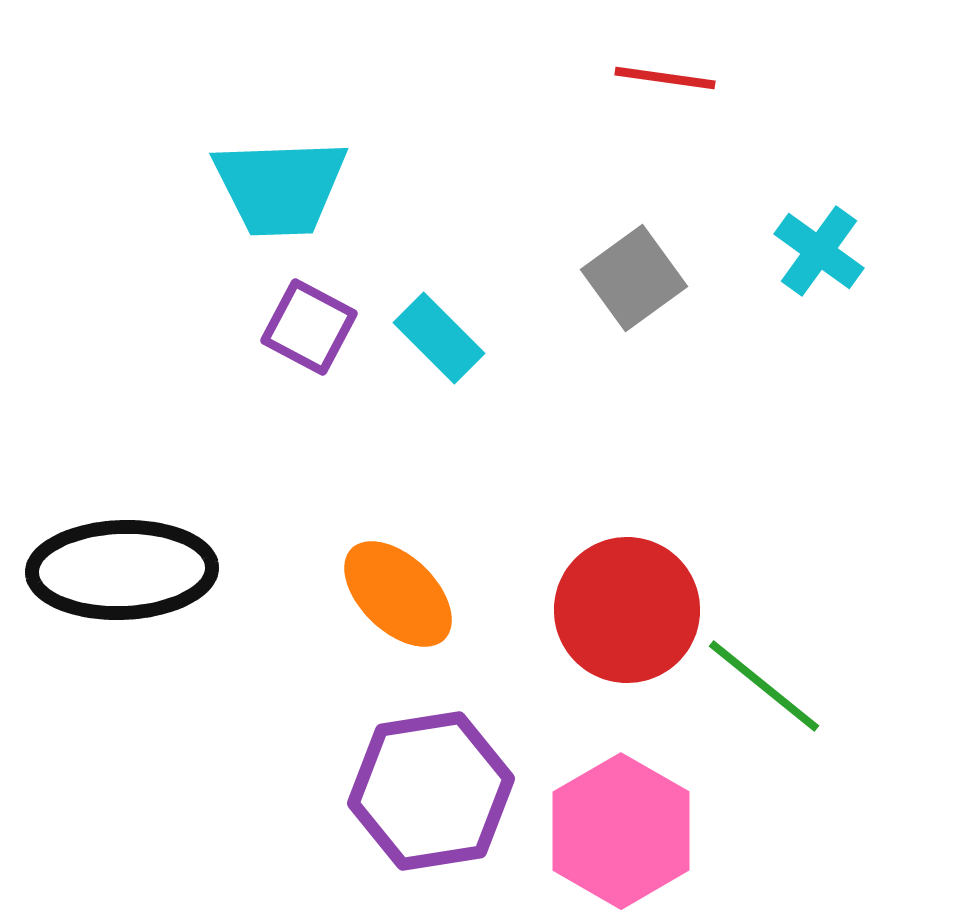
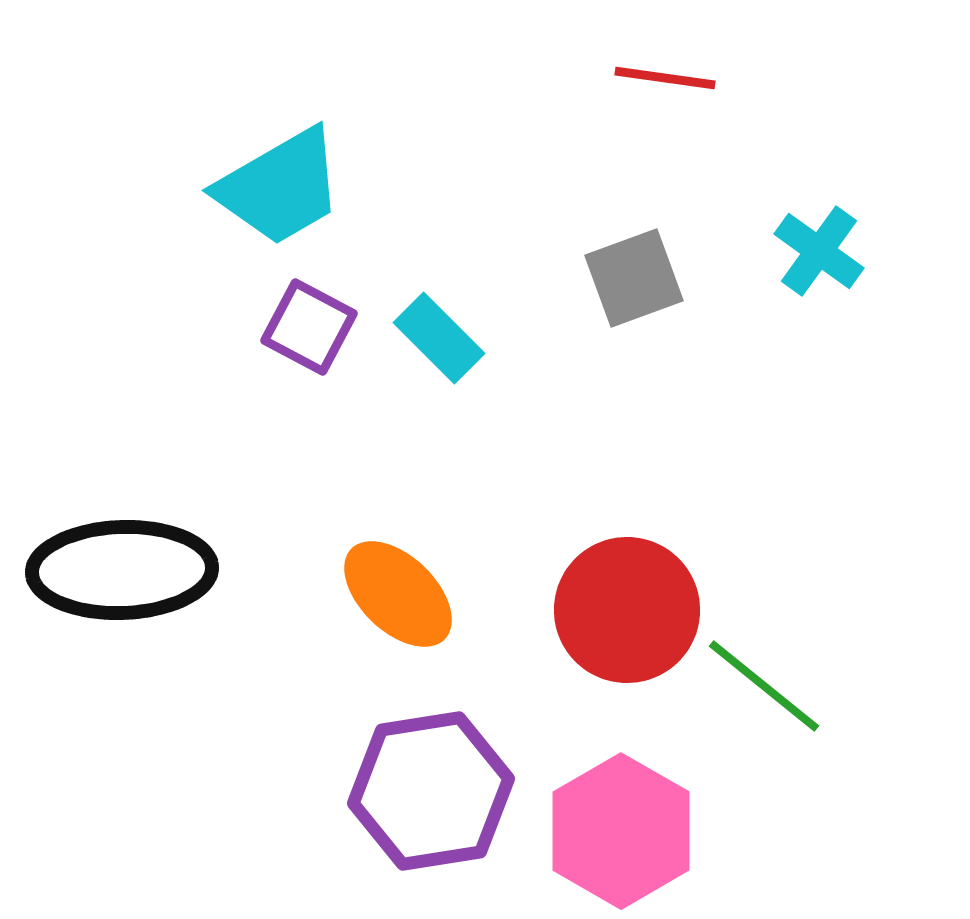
cyan trapezoid: rotated 28 degrees counterclockwise
gray square: rotated 16 degrees clockwise
